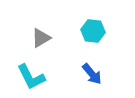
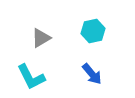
cyan hexagon: rotated 20 degrees counterclockwise
